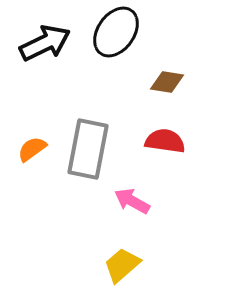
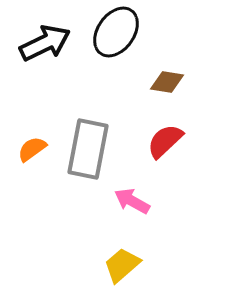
red semicircle: rotated 51 degrees counterclockwise
